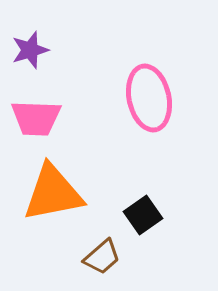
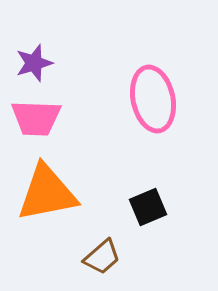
purple star: moved 4 px right, 13 px down
pink ellipse: moved 4 px right, 1 px down
orange triangle: moved 6 px left
black square: moved 5 px right, 8 px up; rotated 12 degrees clockwise
